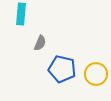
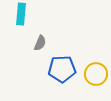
blue pentagon: rotated 16 degrees counterclockwise
